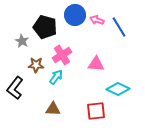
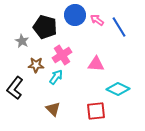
pink arrow: rotated 16 degrees clockwise
brown triangle: rotated 42 degrees clockwise
